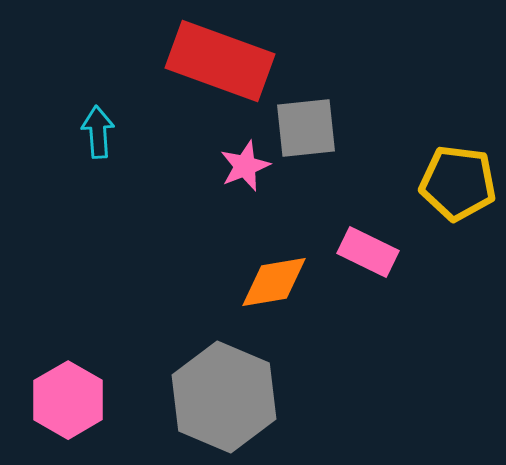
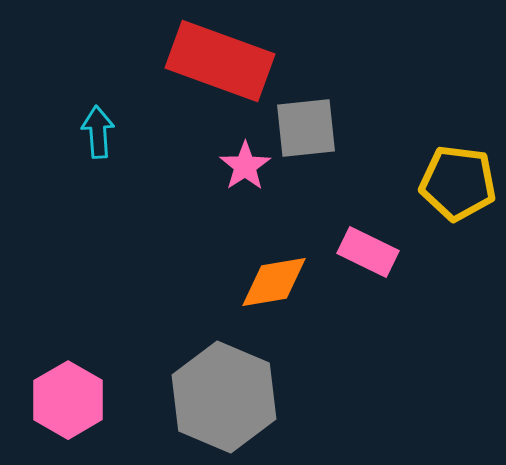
pink star: rotated 12 degrees counterclockwise
